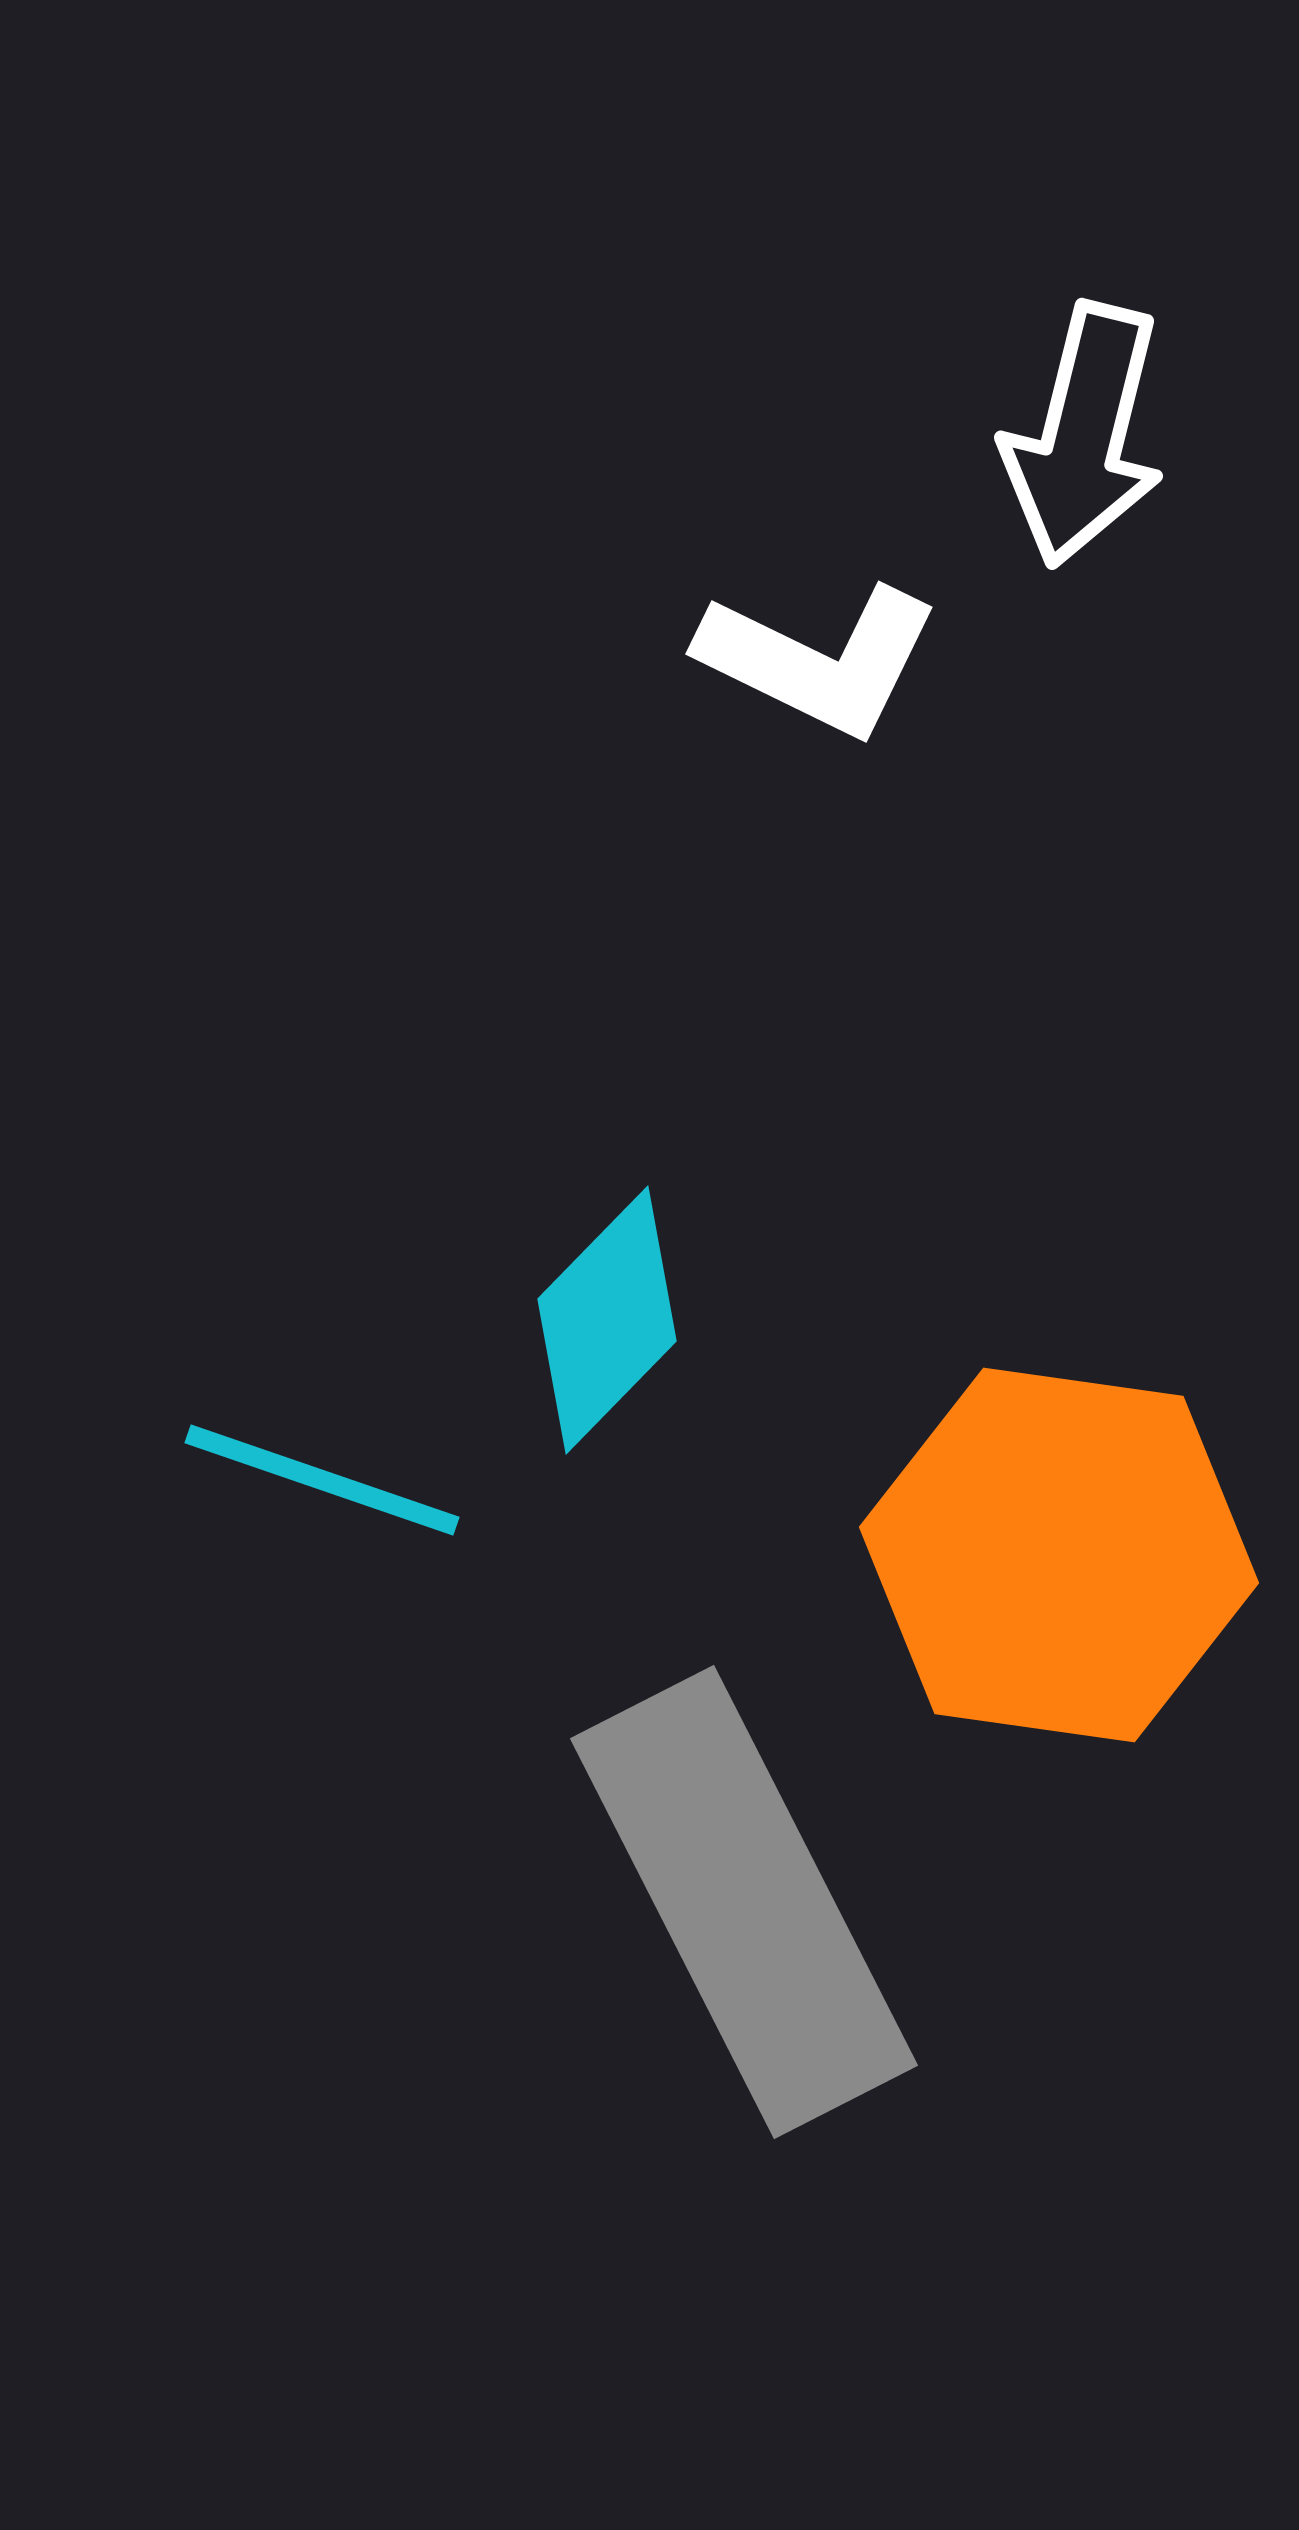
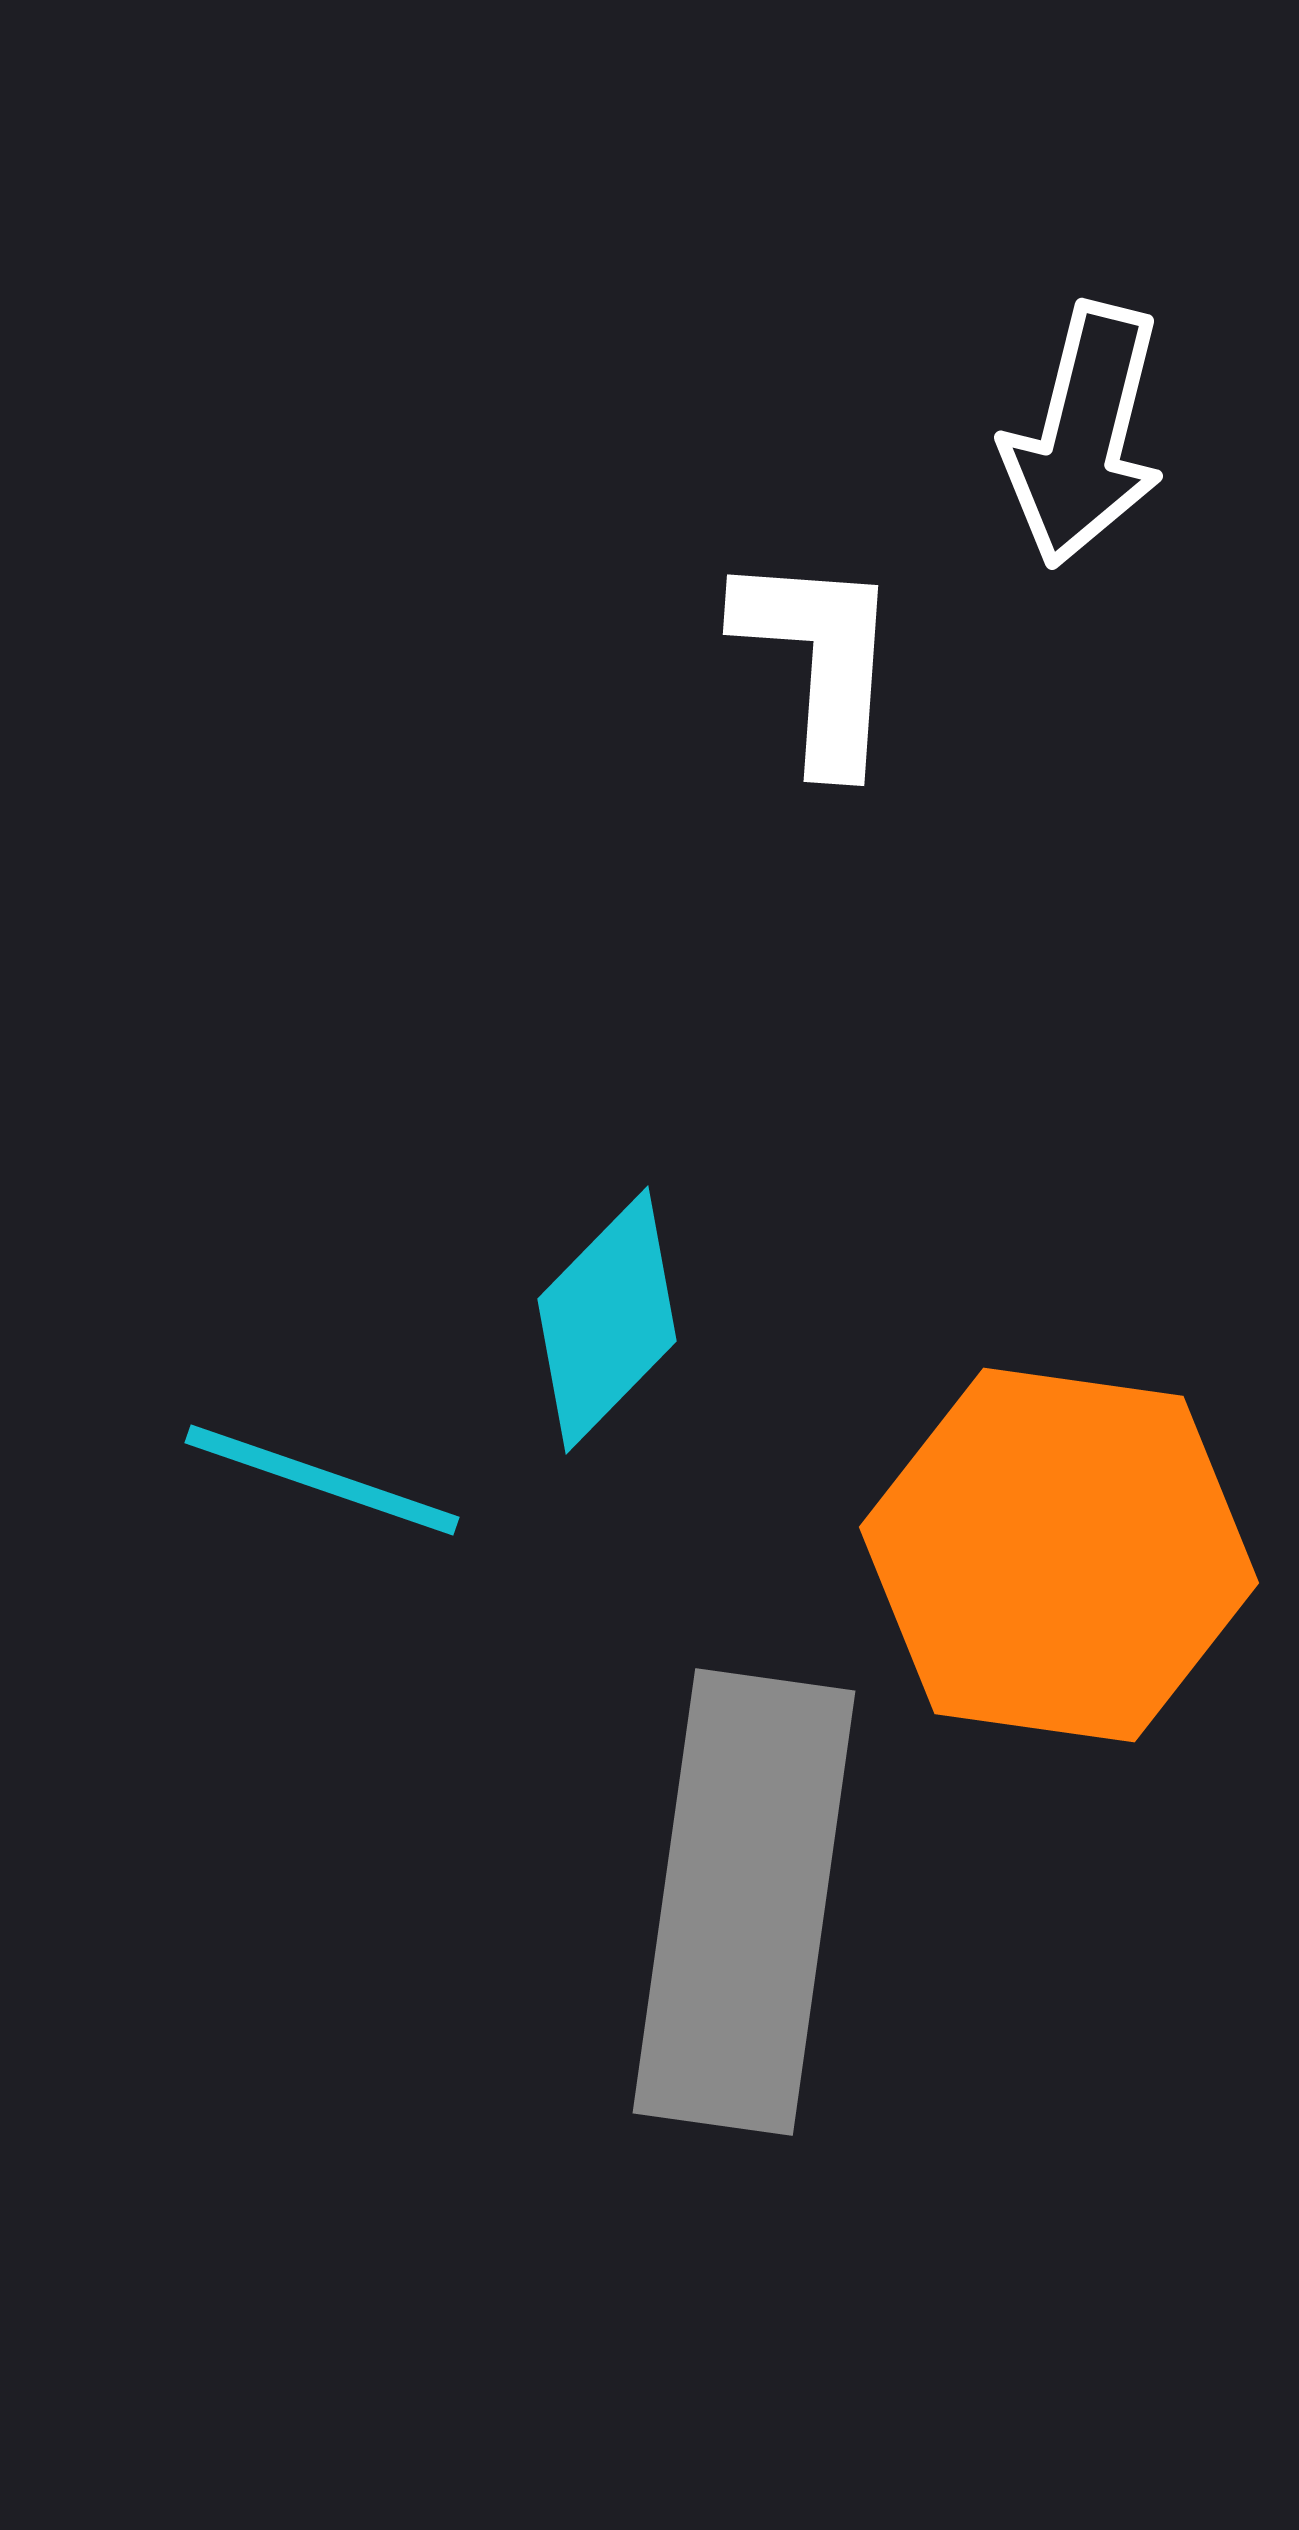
white L-shape: rotated 112 degrees counterclockwise
gray rectangle: rotated 35 degrees clockwise
